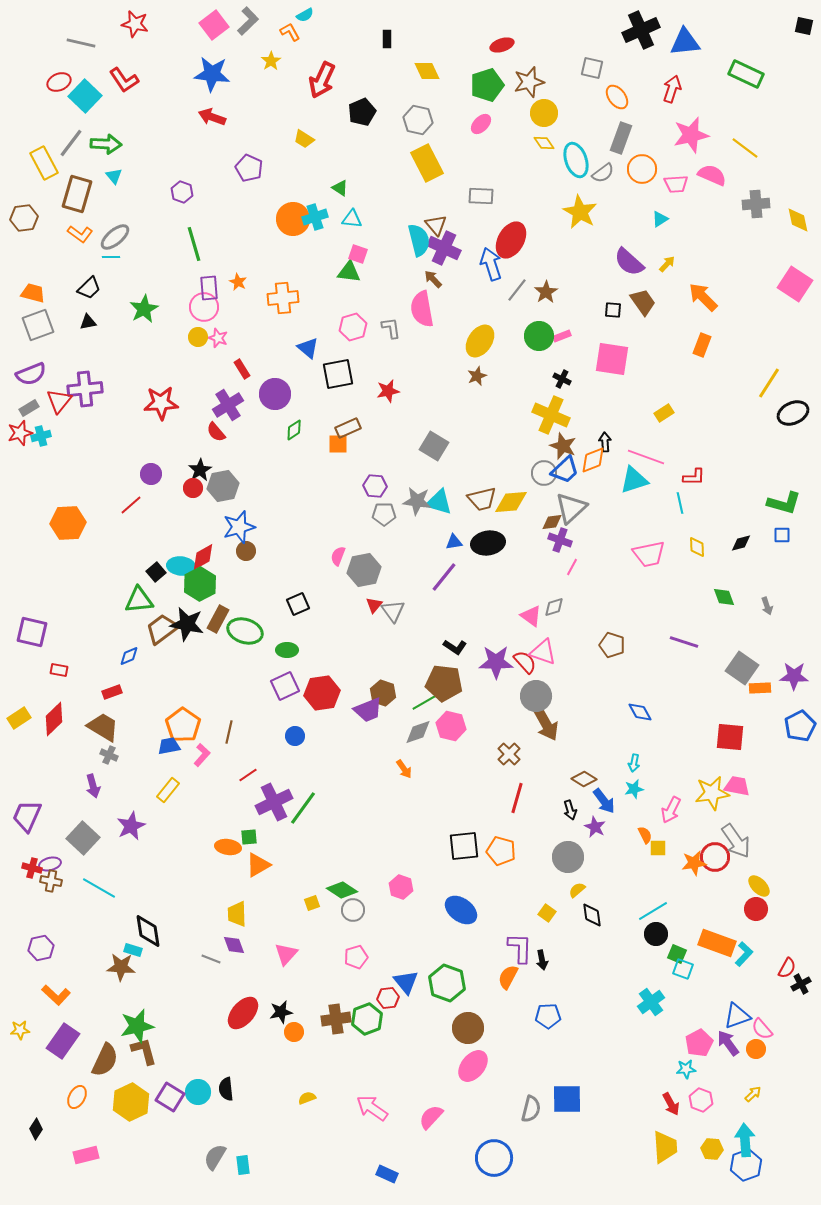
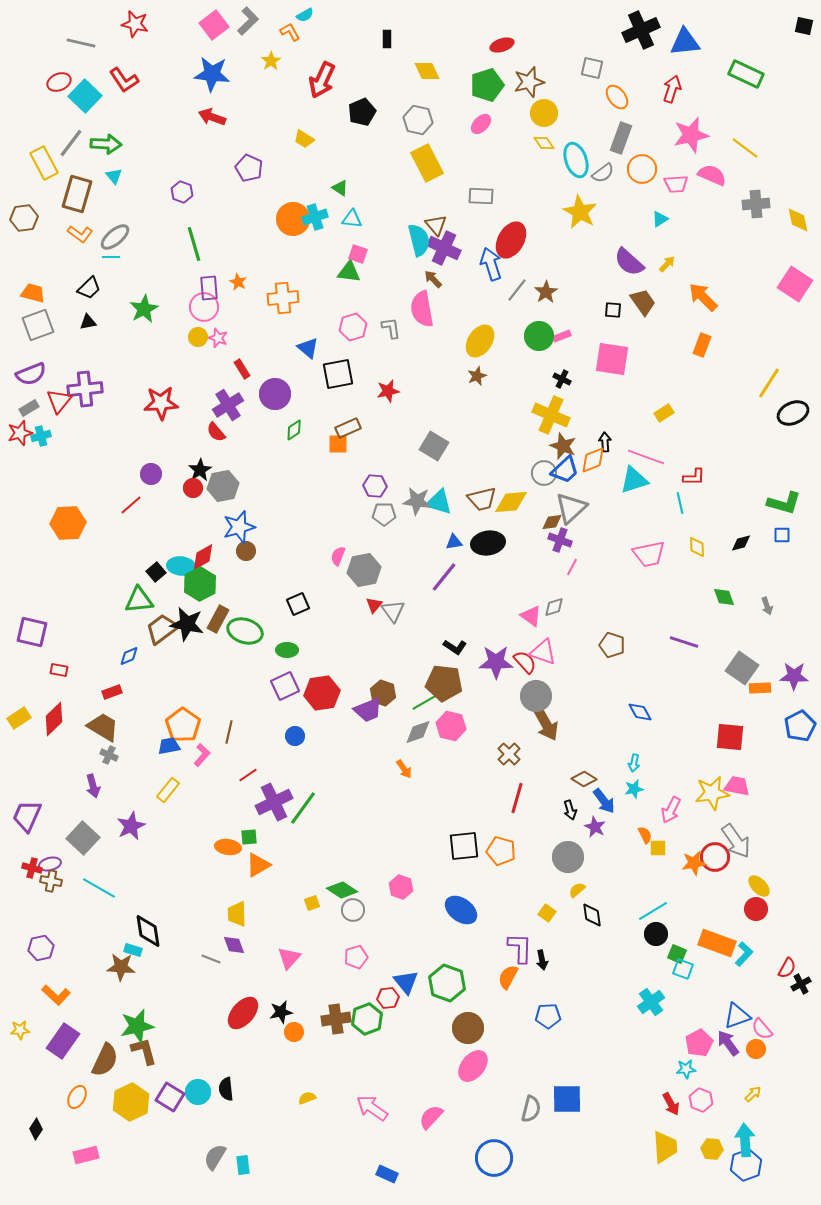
pink triangle at (286, 954): moved 3 px right, 4 px down
